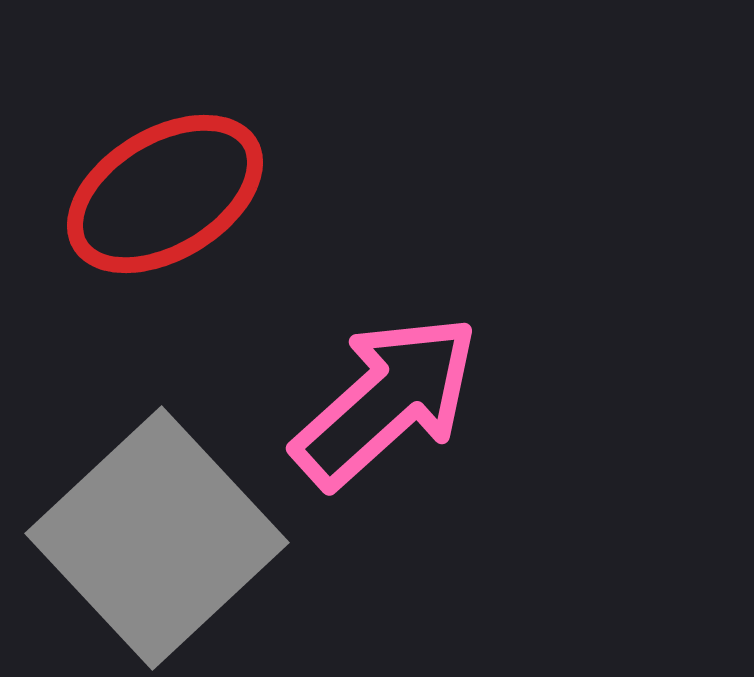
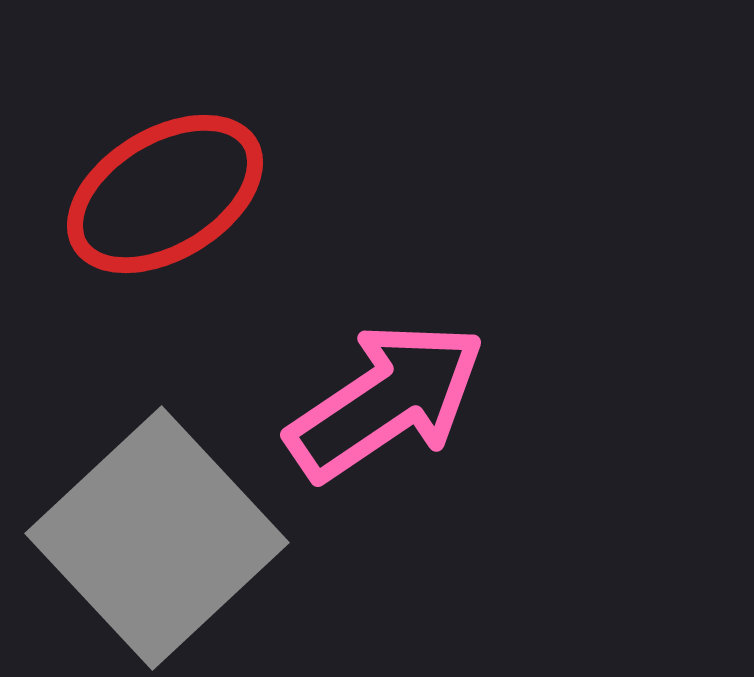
pink arrow: rotated 8 degrees clockwise
